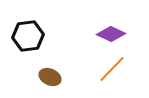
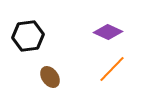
purple diamond: moved 3 px left, 2 px up
brown ellipse: rotated 30 degrees clockwise
